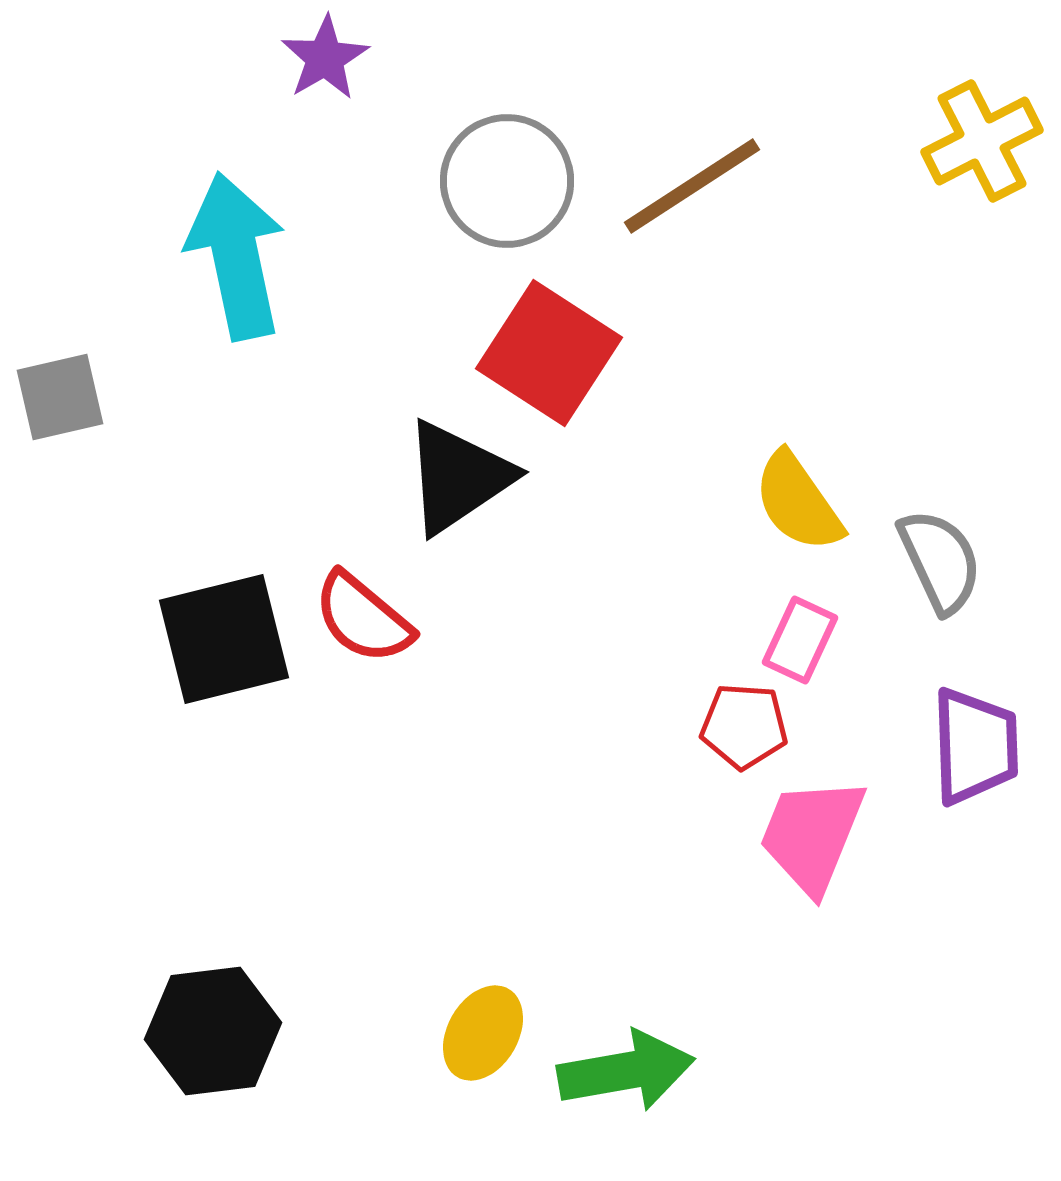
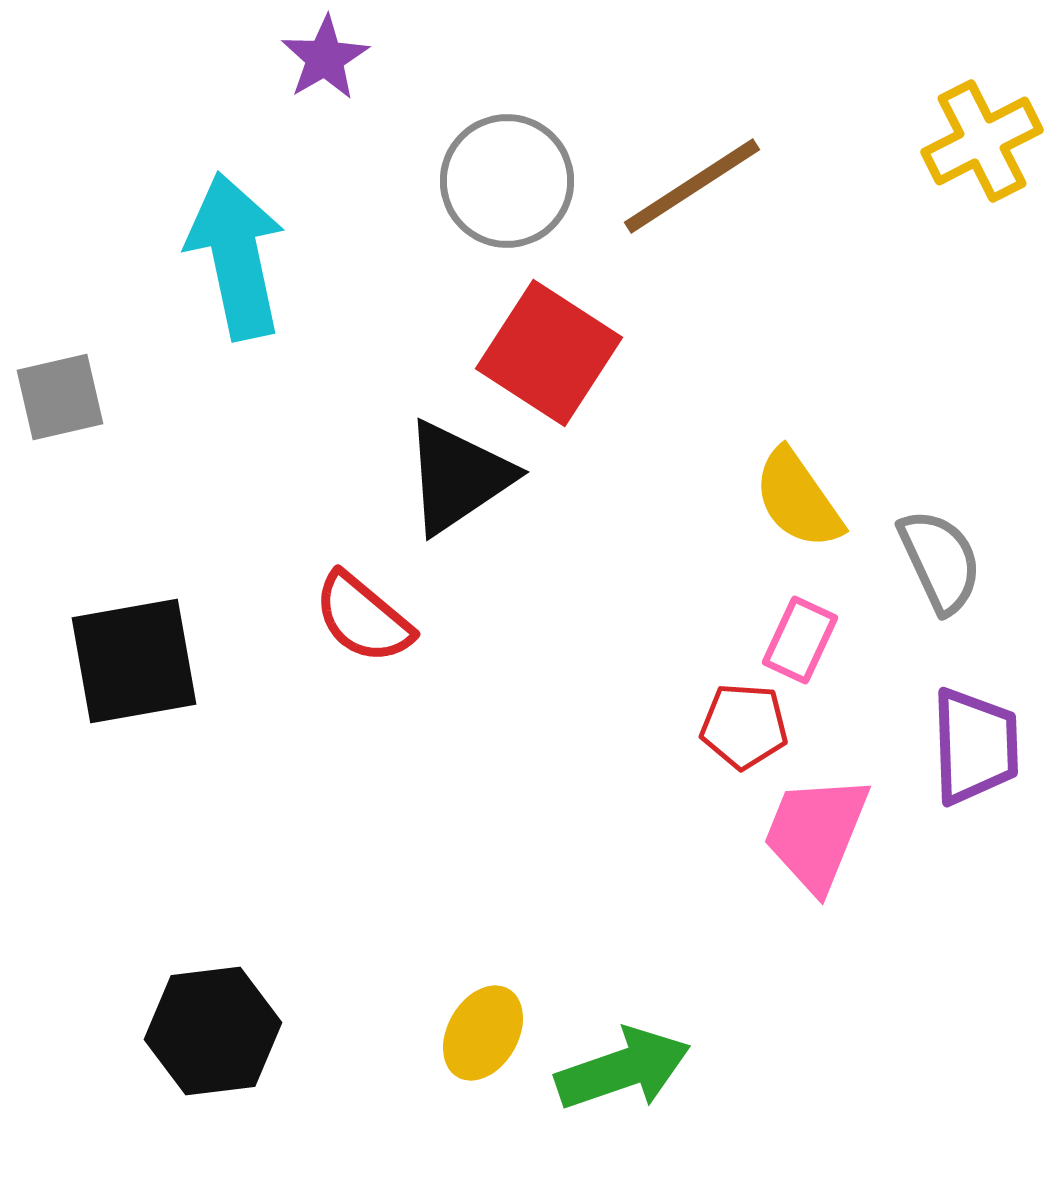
yellow semicircle: moved 3 px up
black square: moved 90 px left, 22 px down; rotated 4 degrees clockwise
pink trapezoid: moved 4 px right, 2 px up
green arrow: moved 3 px left, 2 px up; rotated 9 degrees counterclockwise
